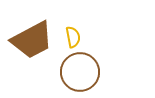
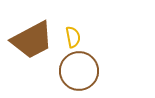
brown circle: moved 1 px left, 1 px up
